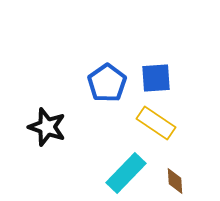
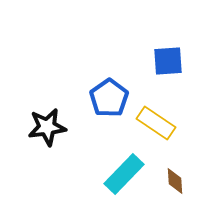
blue square: moved 12 px right, 17 px up
blue pentagon: moved 2 px right, 15 px down
black star: rotated 27 degrees counterclockwise
cyan rectangle: moved 2 px left, 1 px down
